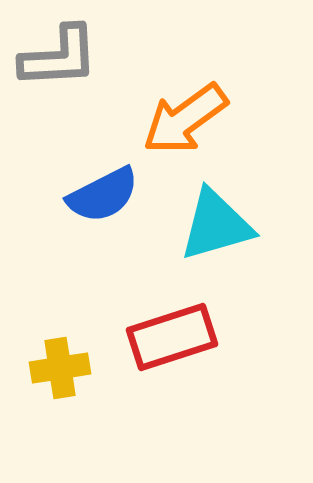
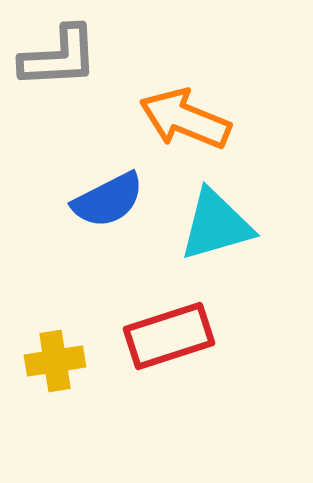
orange arrow: rotated 58 degrees clockwise
blue semicircle: moved 5 px right, 5 px down
red rectangle: moved 3 px left, 1 px up
yellow cross: moved 5 px left, 7 px up
